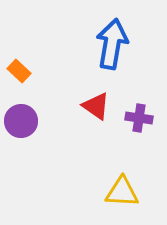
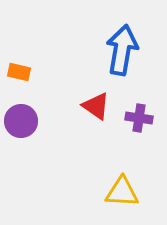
blue arrow: moved 10 px right, 6 px down
orange rectangle: moved 1 px down; rotated 30 degrees counterclockwise
